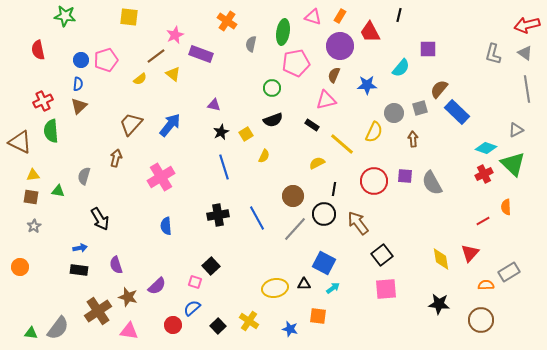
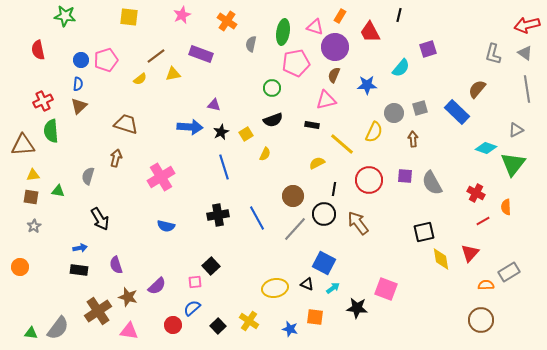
pink triangle at (313, 17): moved 2 px right, 10 px down
pink star at (175, 35): moved 7 px right, 20 px up
purple circle at (340, 46): moved 5 px left, 1 px down
purple square at (428, 49): rotated 18 degrees counterclockwise
yellow triangle at (173, 74): rotated 49 degrees counterclockwise
brown semicircle at (439, 89): moved 38 px right
brown trapezoid at (131, 124): moved 5 px left; rotated 65 degrees clockwise
blue arrow at (170, 125): moved 20 px right, 2 px down; rotated 55 degrees clockwise
black rectangle at (312, 125): rotated 24 degrees counterclockwise
brown triangle at (20, 142): moved 3 px right, 3 px down; rotated 30 degrees counterclockwise
yellow semicircle at (264, 156): moved 1 px right, 2 px up
green triangle at (513, 164): rotated 24 degrees clockwise
red cross at (484, 174): moved 8 px left, 19 px down; rotated 36 degrees counterclockwise
gray semicircle at (84, 176): moved 4 px right
red circle at (374, 181): moved 5 px left, 1 px up
blue semicircle at (166, 226): rotated 72 degrees counterclockwise
black square at (382, 255): moved 42 px right, 23 px up; rotated 25 degrees clockwise
pink square at (195, 282): rotated 24 degrees counterclockwise
black triangle at (304, 284): moved 3 px right; rotated 24 degrees clockwise
pink square at (386, 289): rotated 25 degrees clockwise
black star at (439, 304): moved 82 px left, 4 px down
orange square at (318, 316): moved 3 px left, 1 px down
